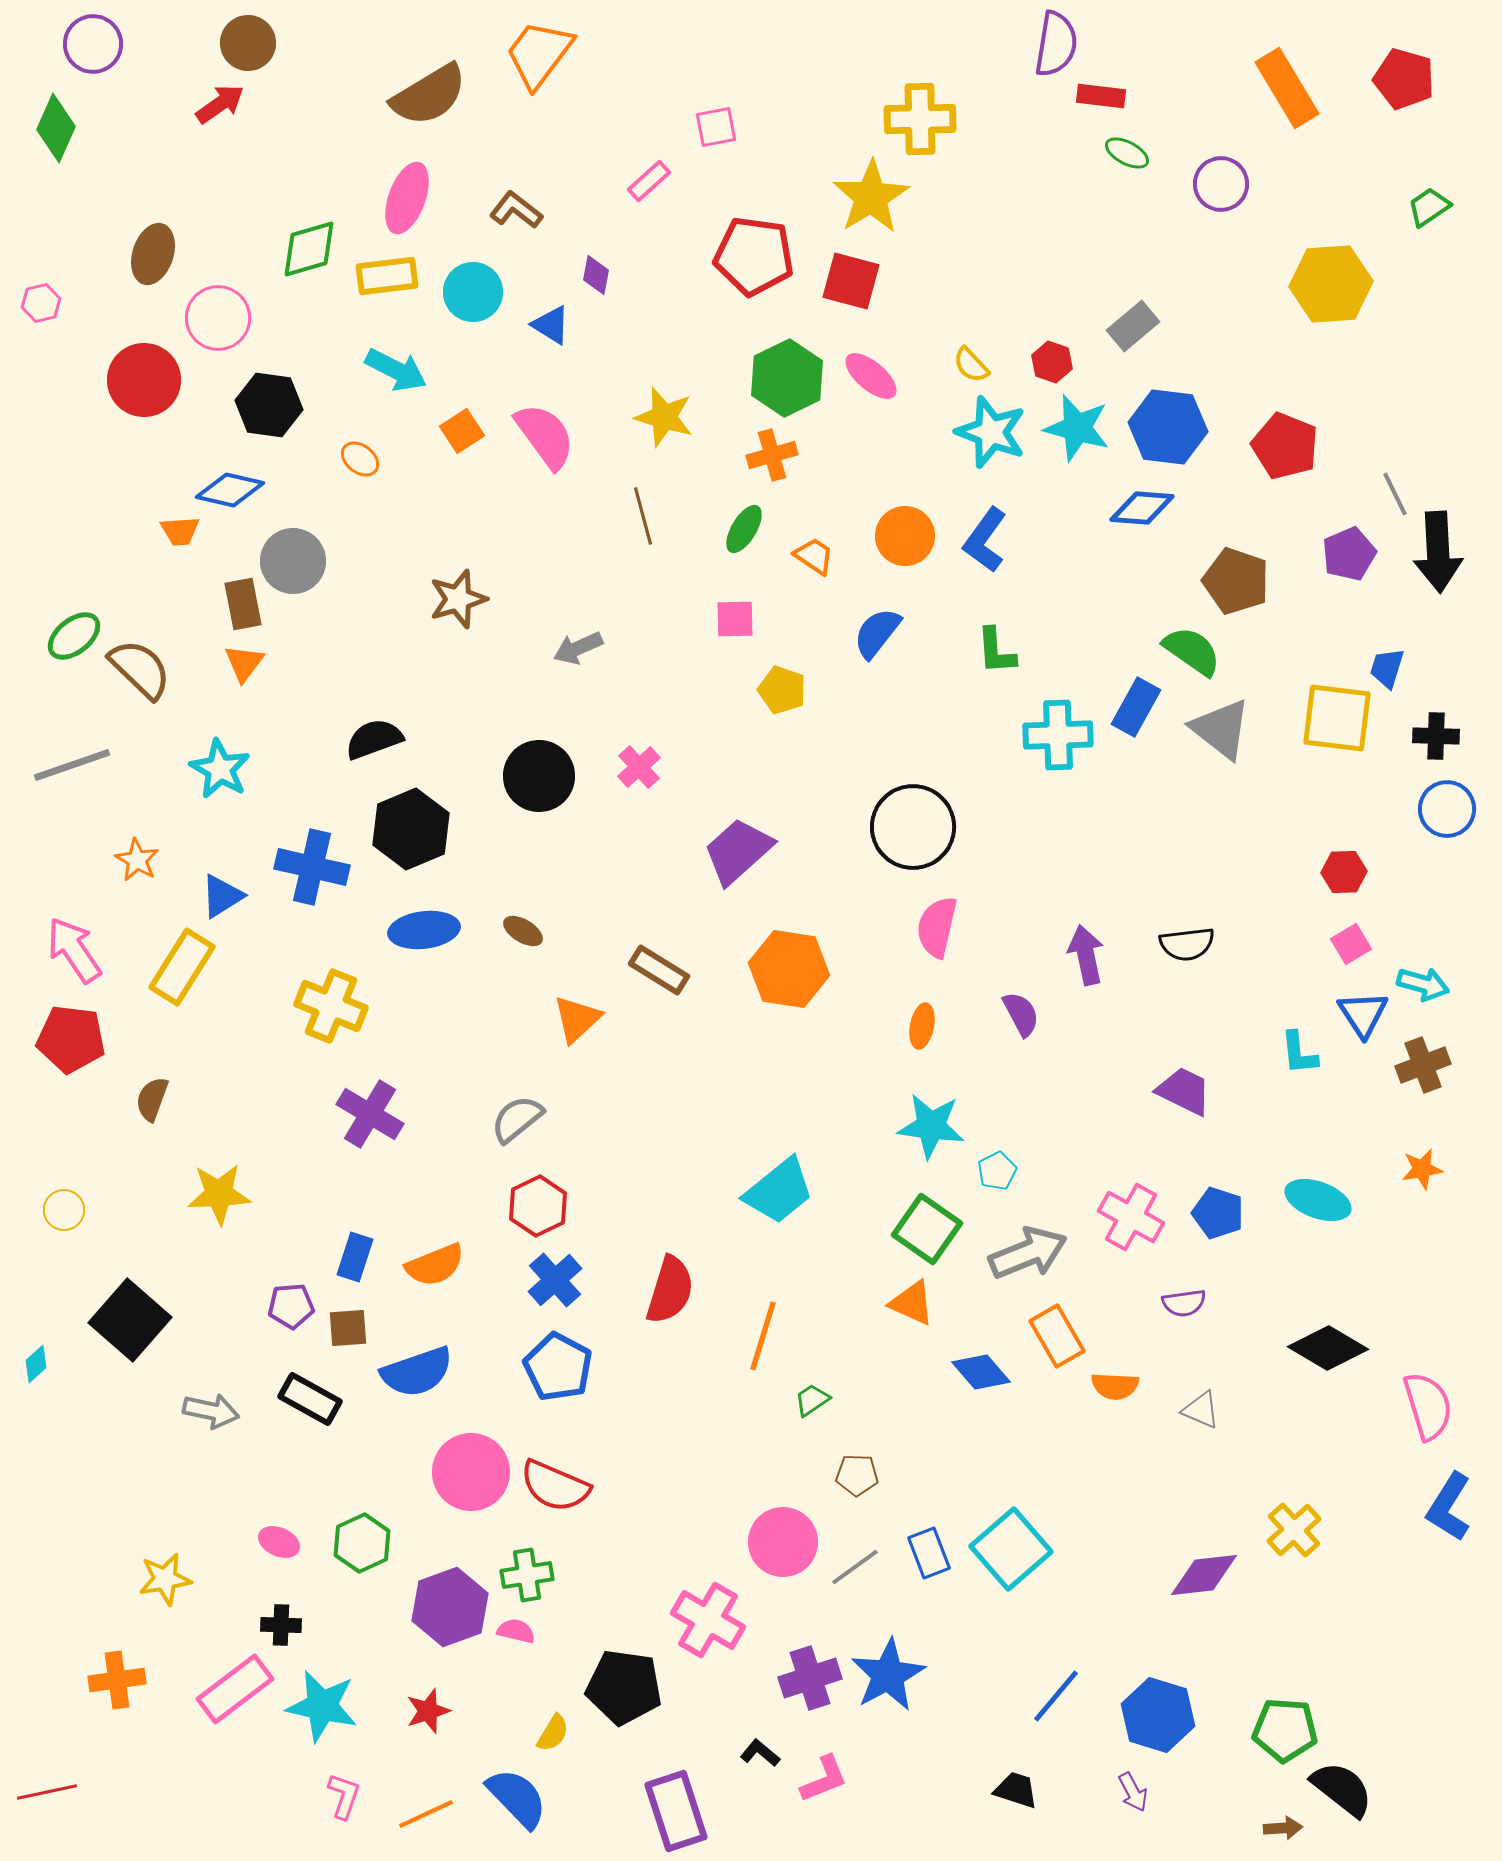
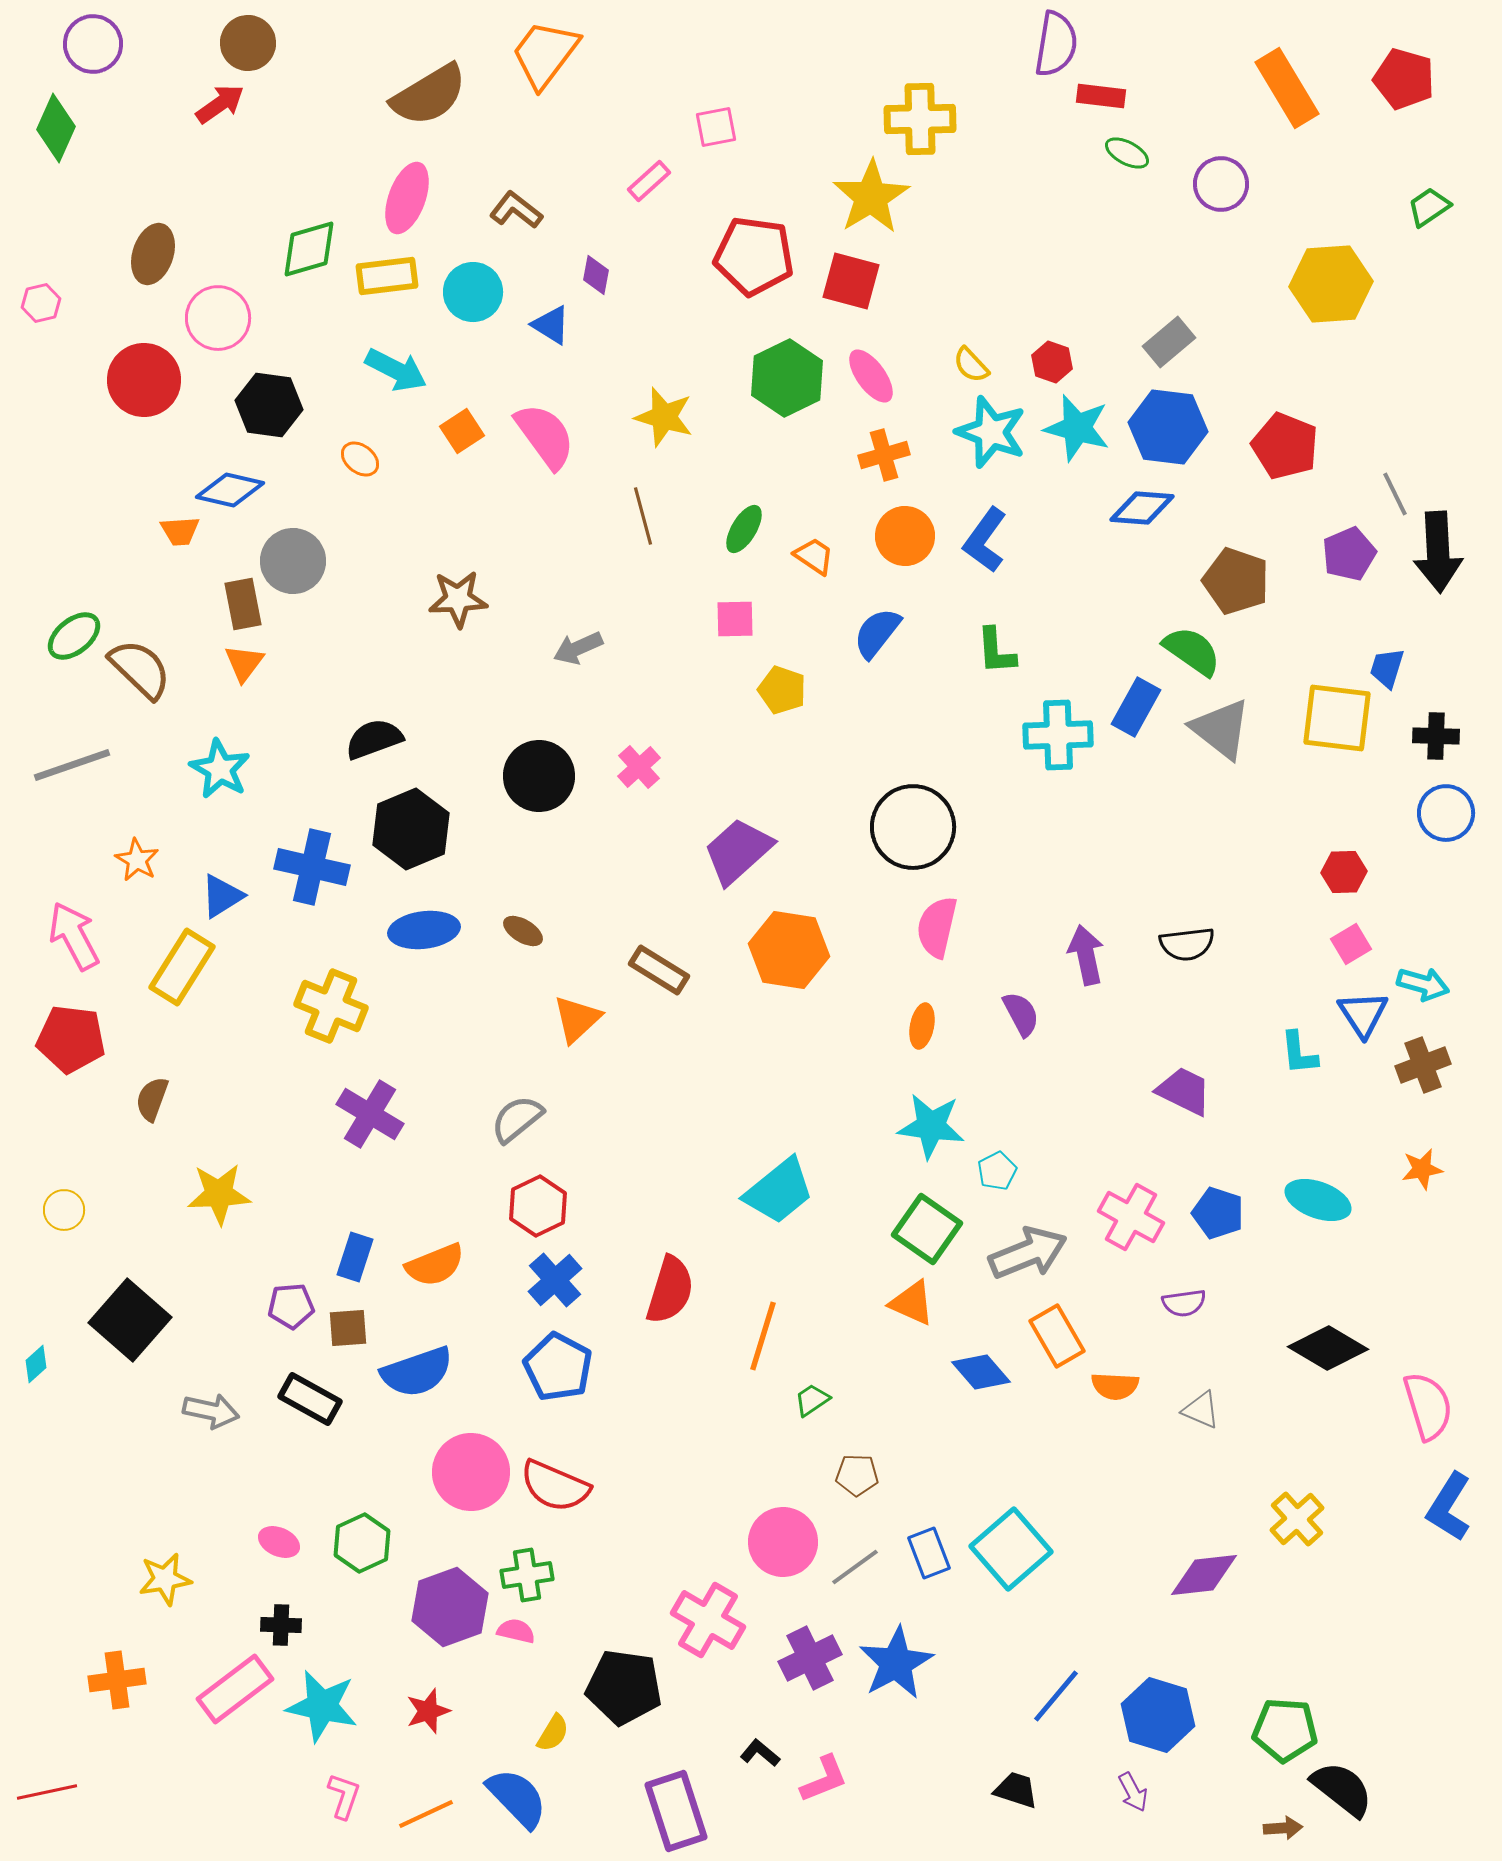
orange trapezoid at (539, 54): moved 6 px right
gray rectangle at (1133, 326): moved 36 px right, 16 px down
pink ellipse at (871, 376): rotated 14 degrees clockwise
orange cross at (772, 455): moved 112 px right
brown star at (458, 599): rotated 14 degrees clockwise
blue circle at (1447, 809): moved 1 px left, 4 px down
pink arrow at (74, 950): moved 14 px up; rotated 6 degrees clockwise
orange hexagon at (789, 969): moved 19 px up
yellow cross at (1294, 1530): moved 3 px right, 11 px up
blue star at (888, 1675): moved 8 px right, 12 px up
purple cross at (810, 1678): moved 20 px up; rotated 8 degrees counterclockwise
